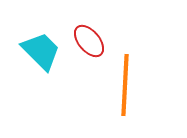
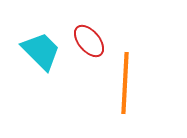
orange line: moved 2 px up
